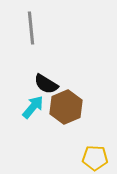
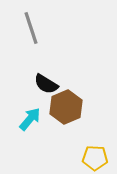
gray line: rotated 12 degrees counterclockwise
cyan arrow: moved 3 px left, 12 px down
